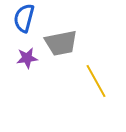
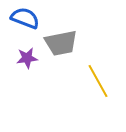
blue semicircle: moved 1 px right; rotated 96 degrees clockwise
yellow line: moved 2 px right
